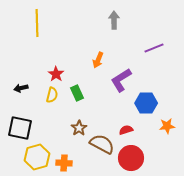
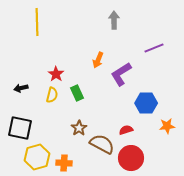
yellow line: moved 1 px up
purple L-shape: moved 6 px up
